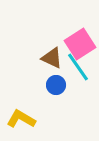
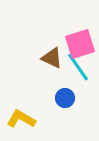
pink square: rotated 16 degrees clockwise
blue circle: moved 9 px right, 13 px down
